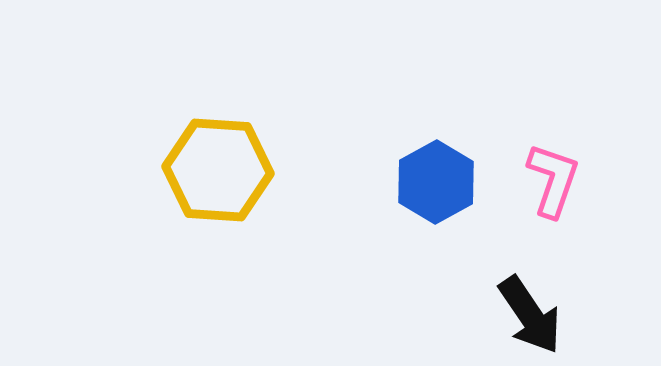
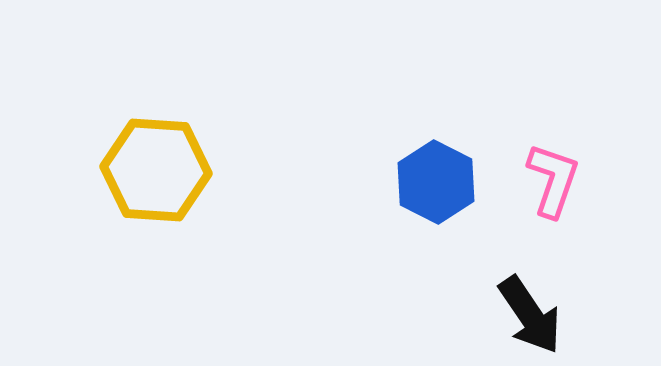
yellow hexagon: moved 62 px left
blue hexagon: rotated 4 degrees counterclockwise
